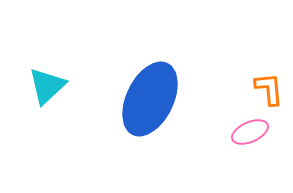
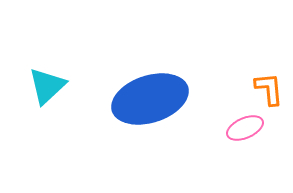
blue ellipse: rotated 46 degrees clockwise
pink ellipse: moved 5 px left, 4 px up
